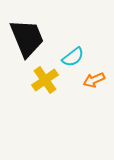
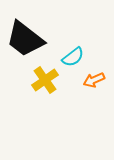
black trapezoid: moved 2 px left, 1 px down; rotated 150 degrees clockwise
